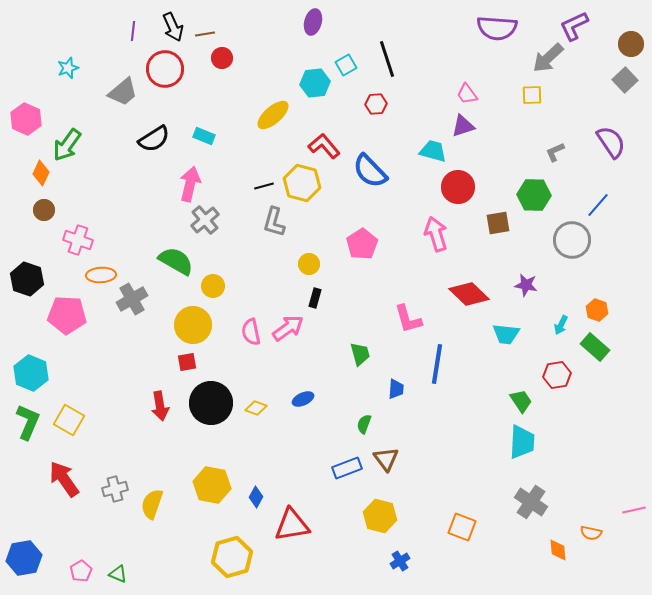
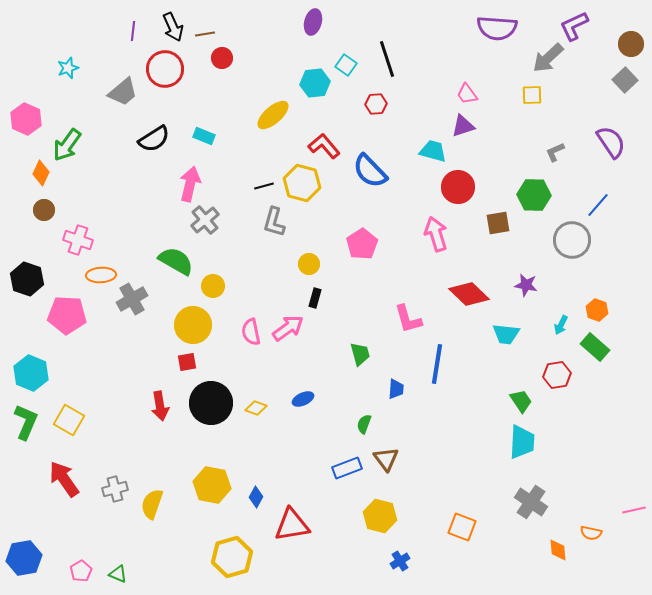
cyan square at (346, 65): rotated 25 degrees counterclockwise
green L-shape at (28, 422): moved 2 px left
